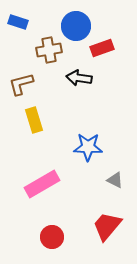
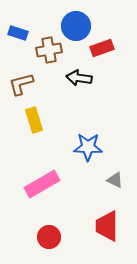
blue rectangle: moved 11 px down
red trapezoid: rotated 40 degrees counterclockwise
red circle: moved 3 px left
